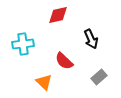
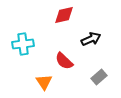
red diamond: moved 6 px right
black arrow: rotated 90 degrees counterclockwise
orange triangle: rotated 12 degrees clockwise
